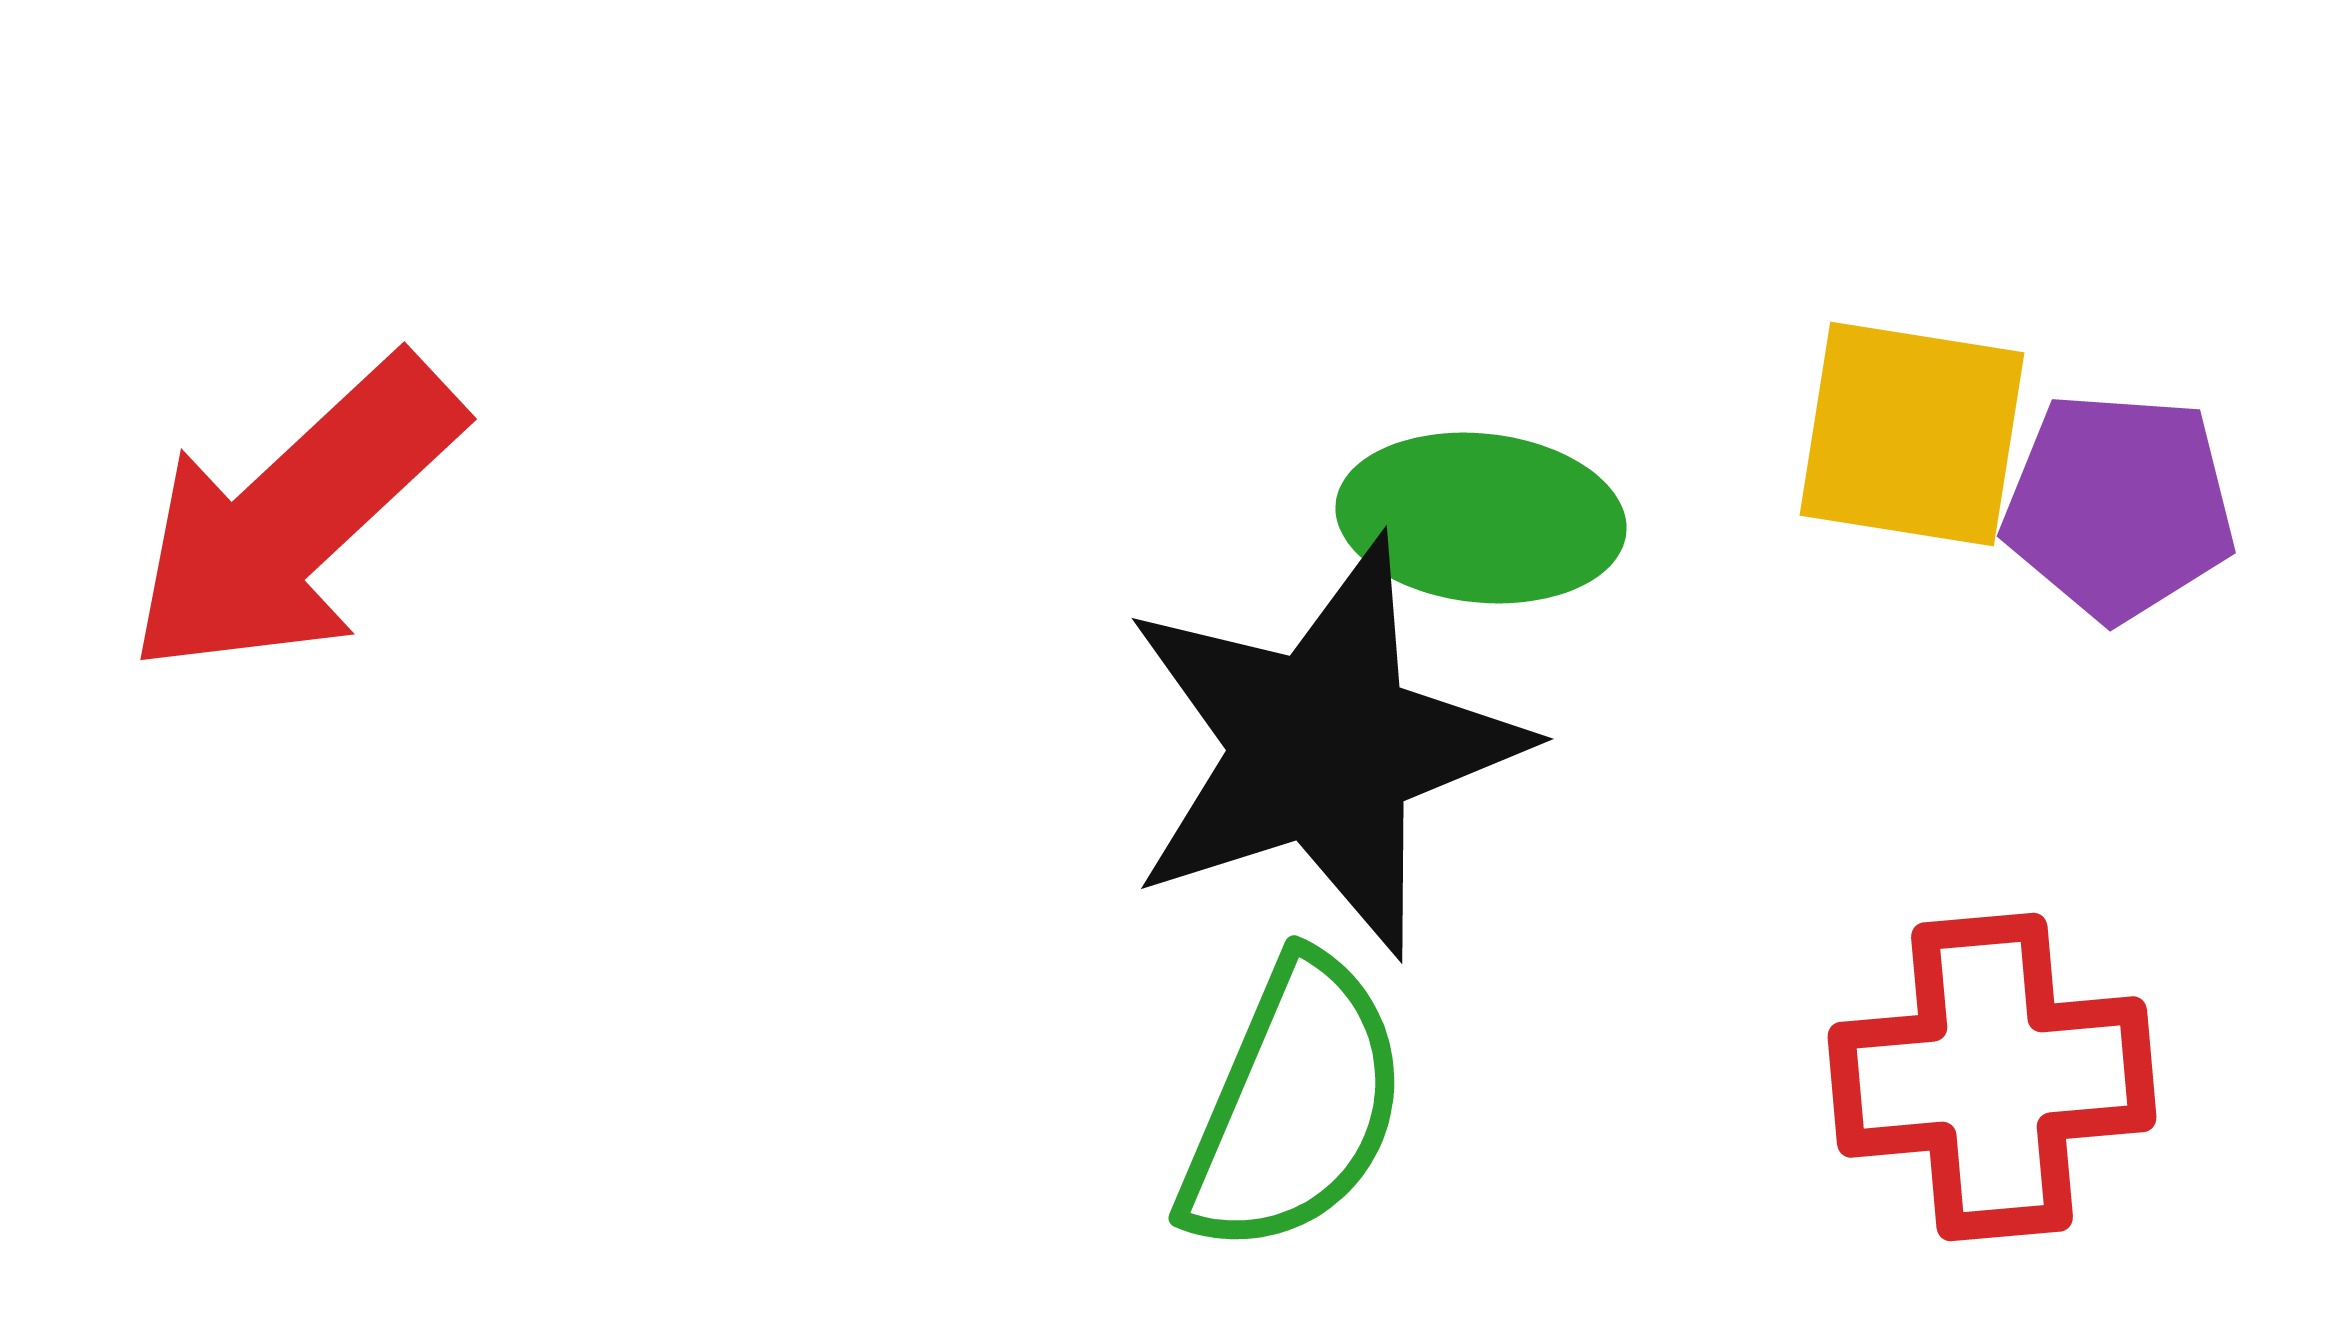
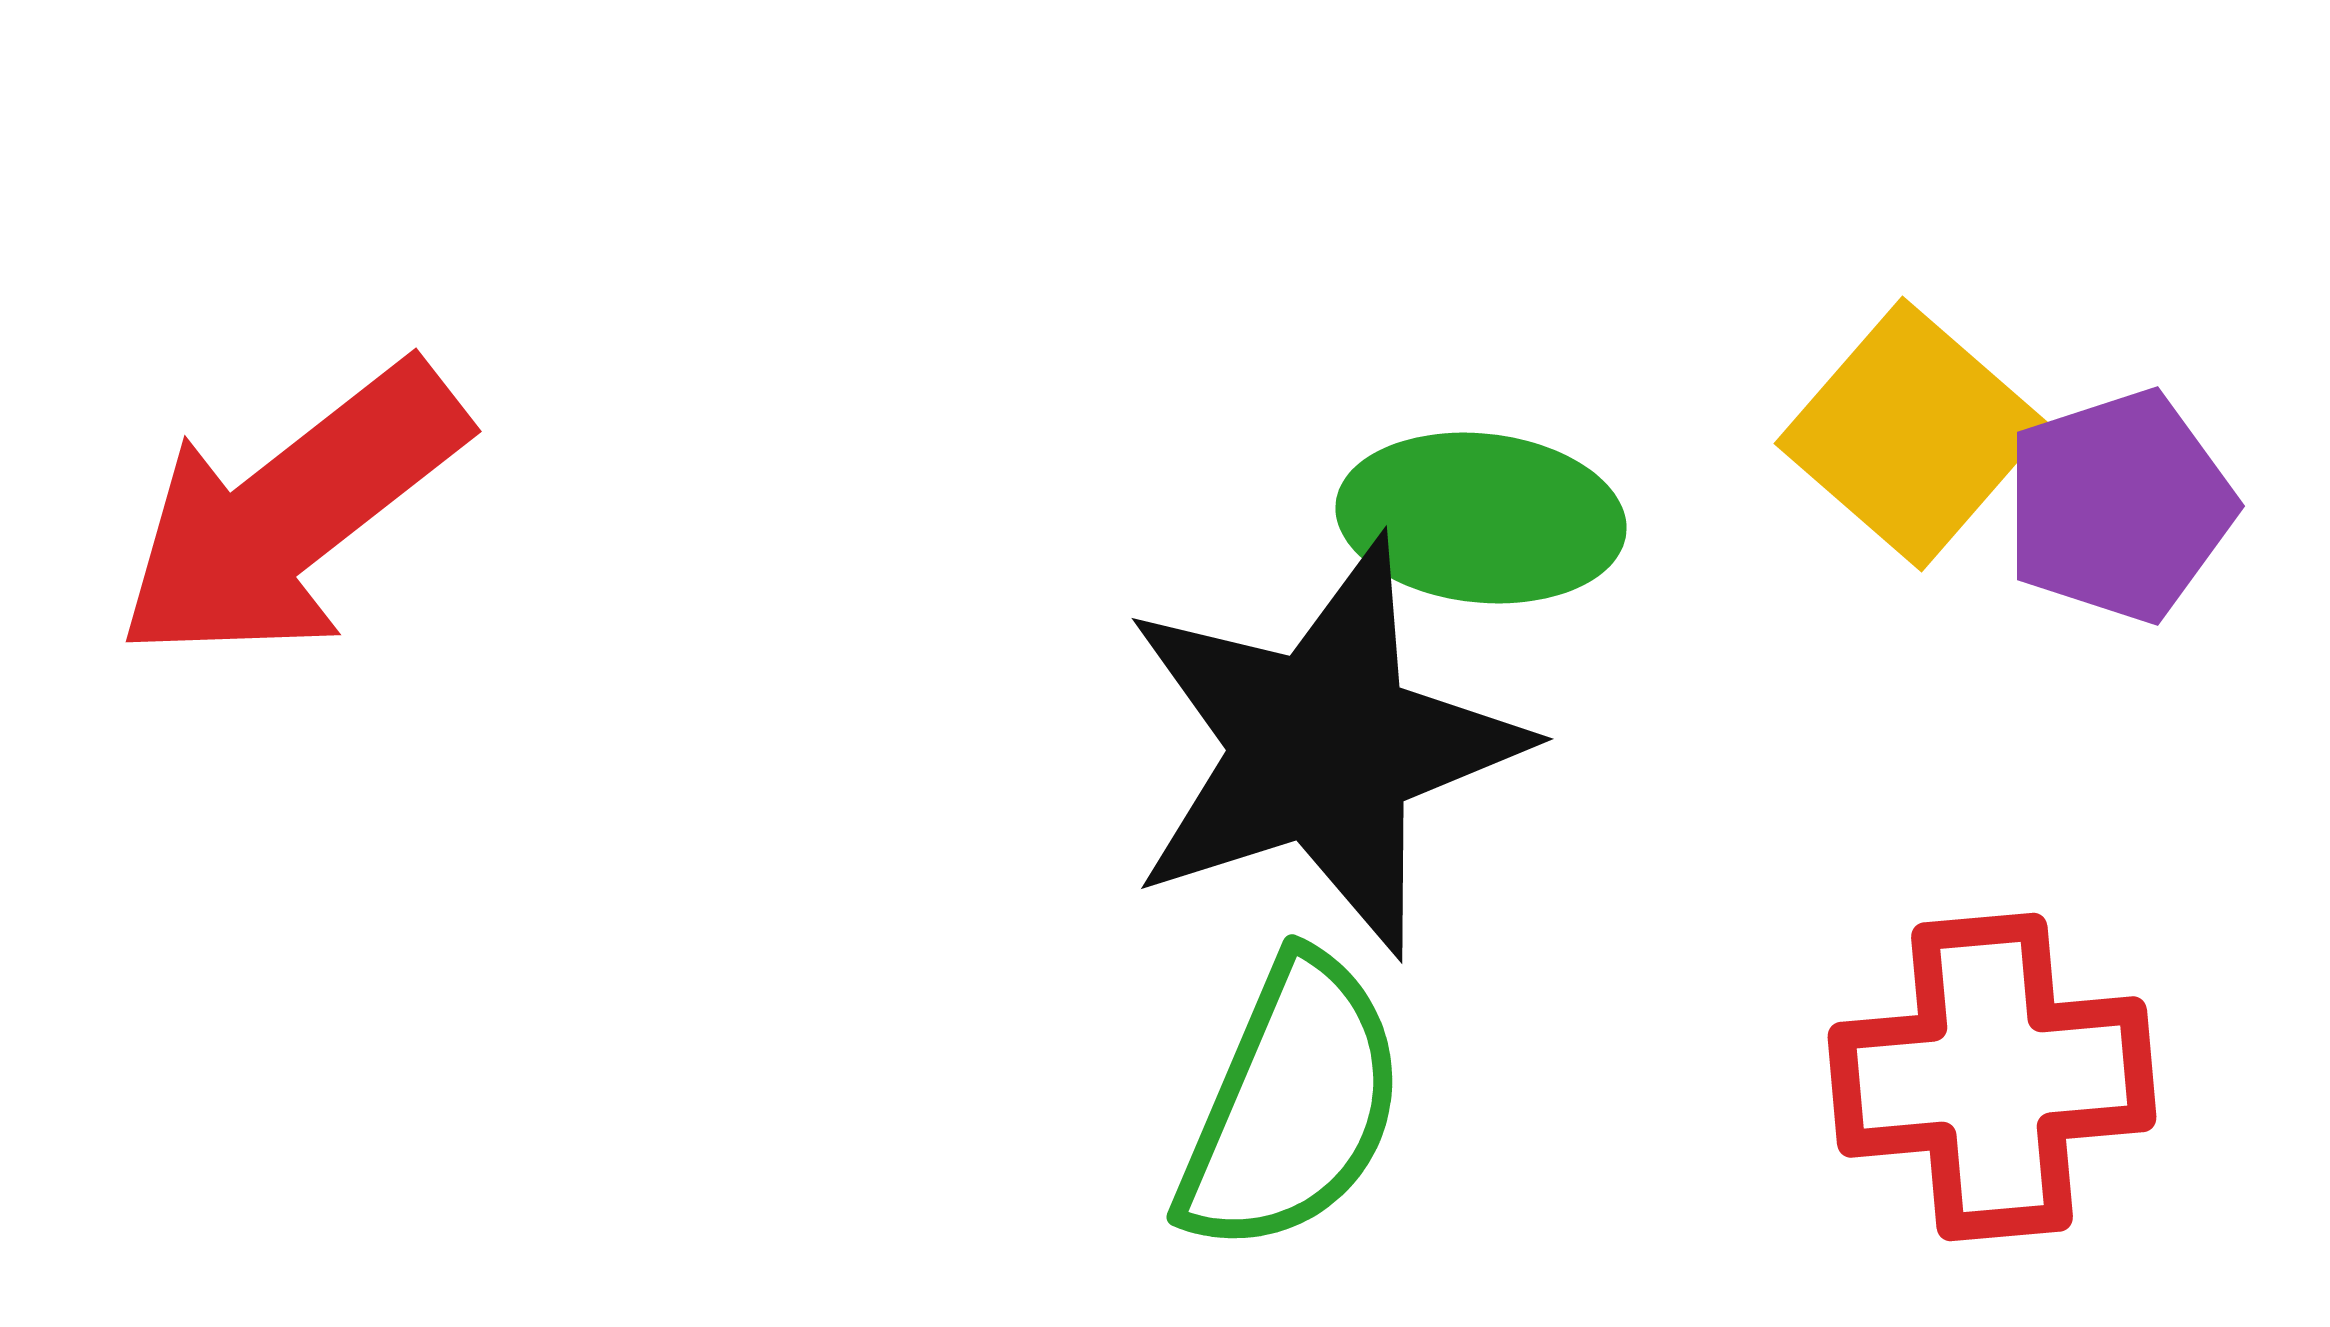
yellow square: rotated 32 degrees clockwise
purple pentagon: rotated 22 degrees counterclockwise
red arrow: moved 3 px left, 4 px up; rotated 5 degrees clockwise
green semicircle: moved 2 px left, 1 px up
